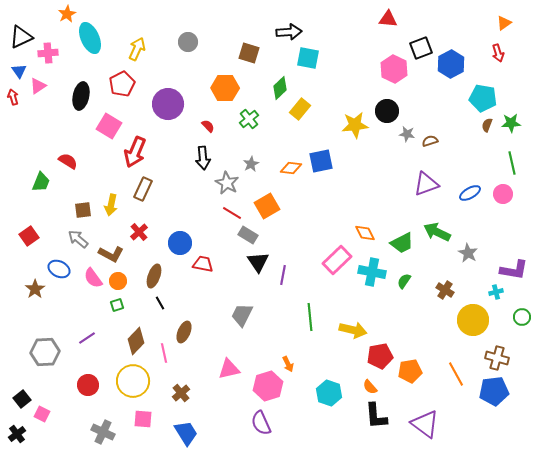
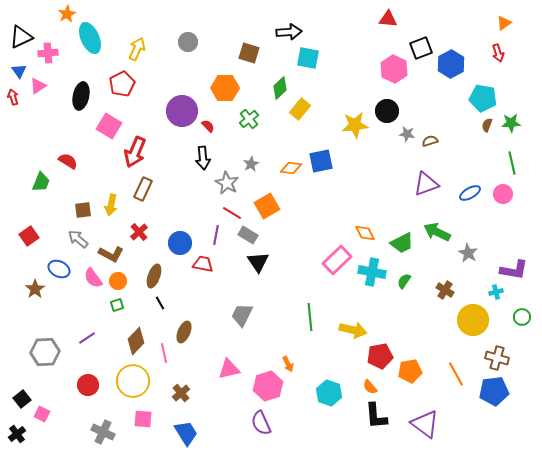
purple circle at (168, 104): moved 14 px right, 7 px down
purple line at (283, 275): moved 67 px left, 40 px up
